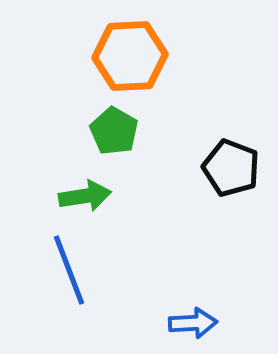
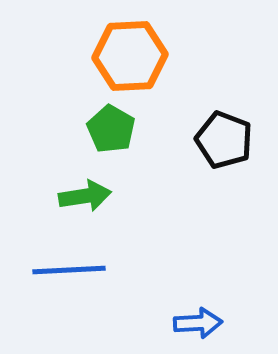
green pentagon: moved 3 px left, 2 px up
black pentagon: moved 7 px left, 28 px up
blue line: rotated 72 degrees counterclockwise
blue arrow: moved 5 px right
